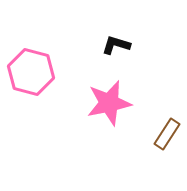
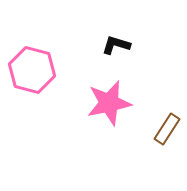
pink hexagon: moved 1 px right, 2 px up
brown rectangle: moved 5 px up
